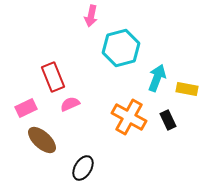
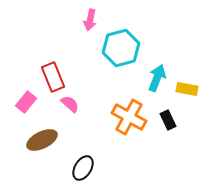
pink arrow: moved 1 px left, 4 px down
pink semicircle: rotated 66 degrees clockwise
pink rectangle: moved 6 px up; rotated 25 degrees counterclockwise
brown ellipse: rotated 68 degrees counterclockwise
